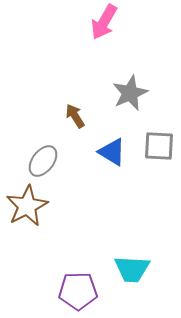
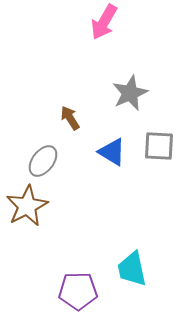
brown arrow: moved 5 px left, 2 px down
cyan trapezoid: rotated 75 degrees clockwise
